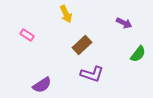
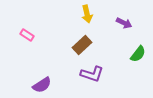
yellow arrow: moved 21 px right; rotated 12 degrees clockwise
